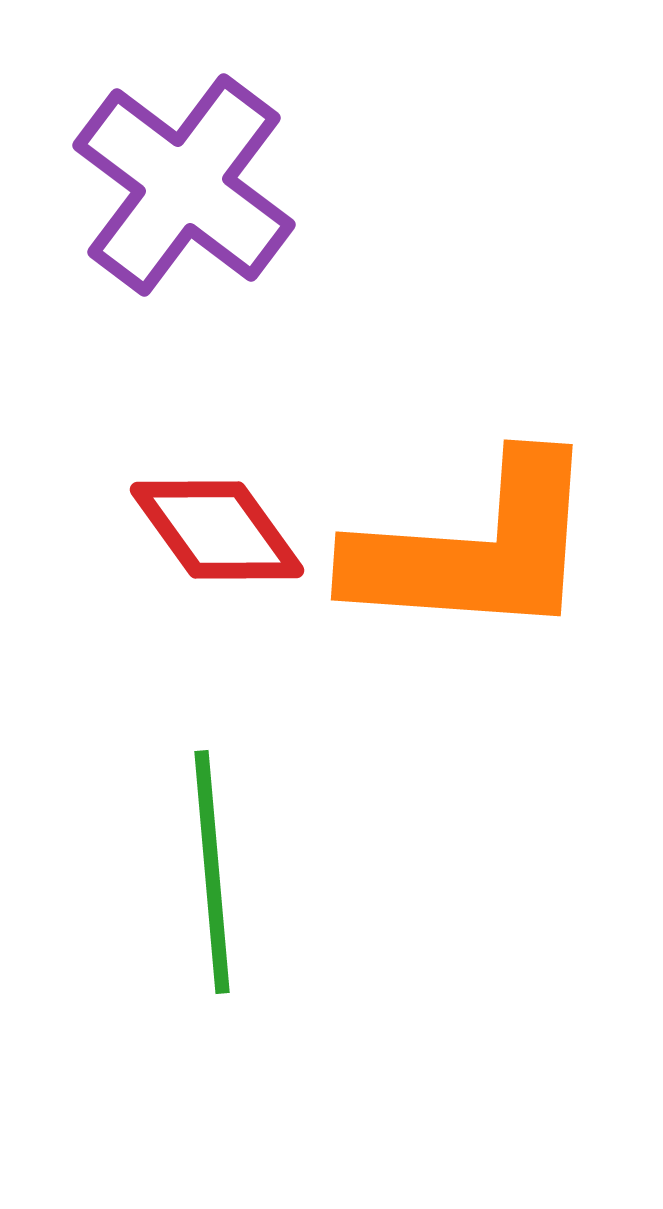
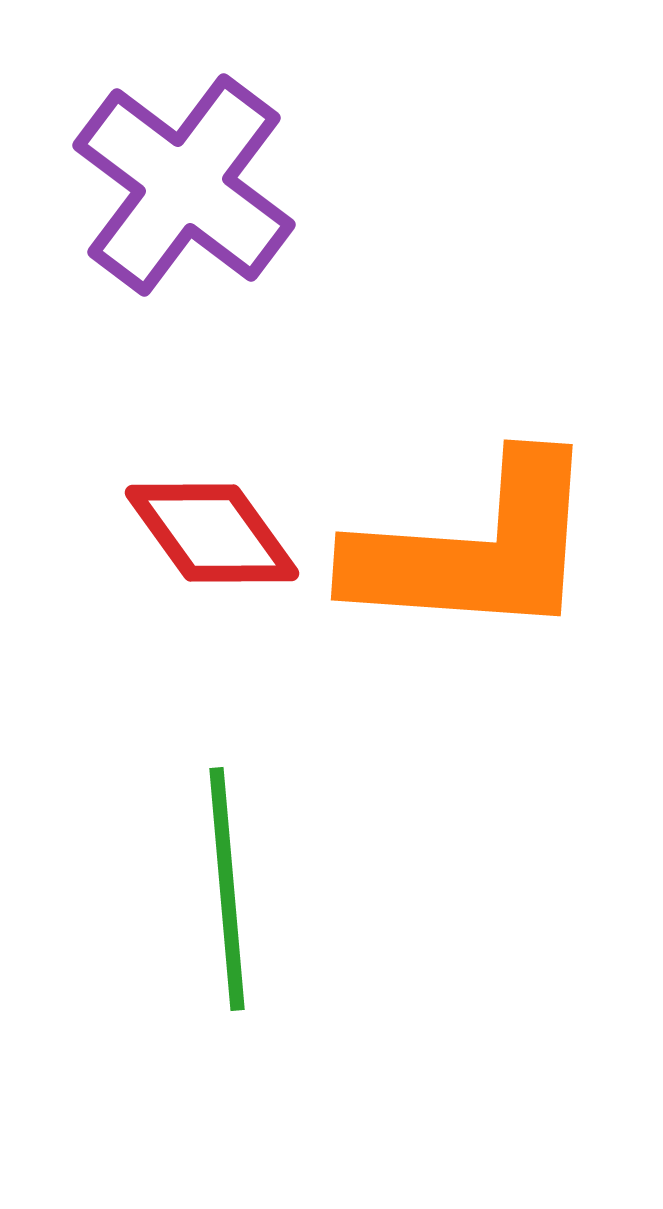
red diamond: moved 5 px left, 3 px down
green line: moved 15 px right, 17 px down
